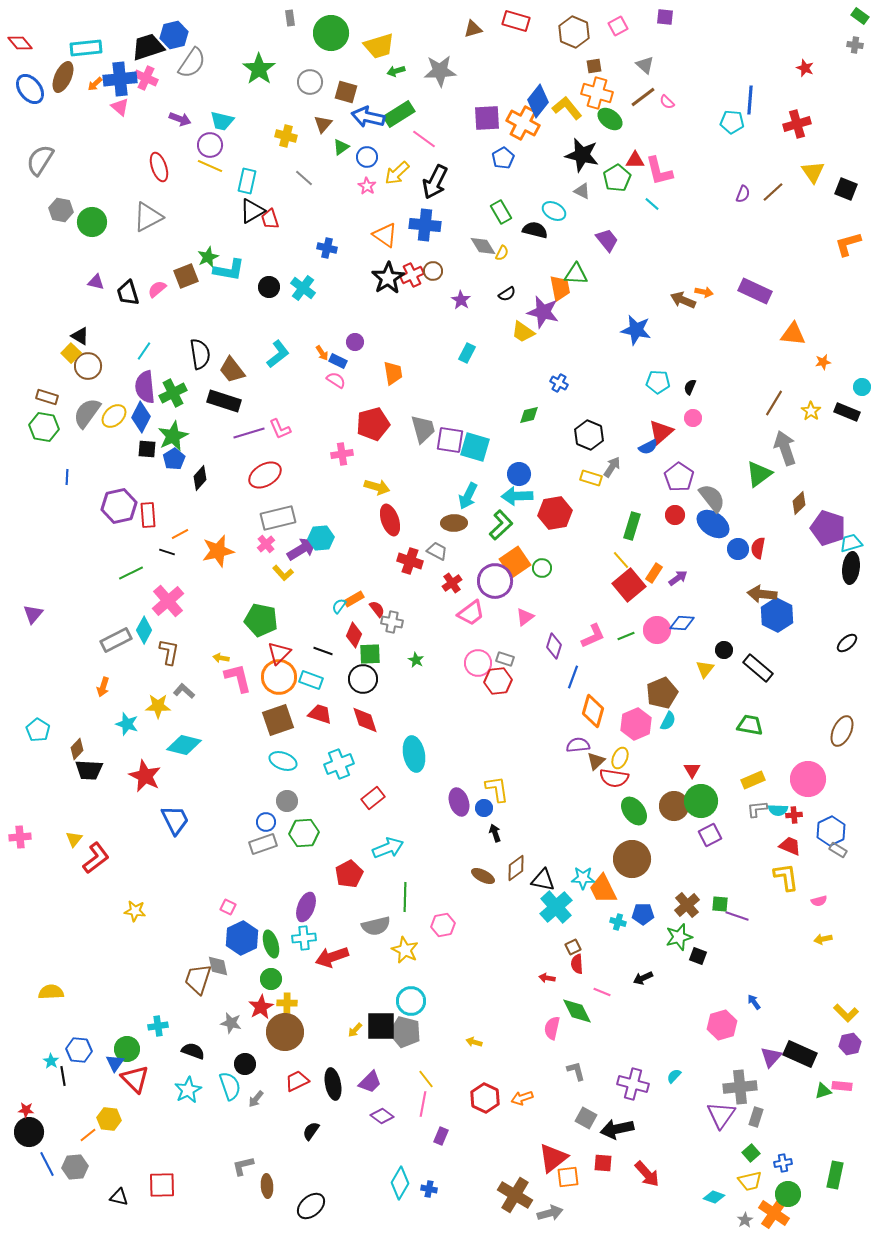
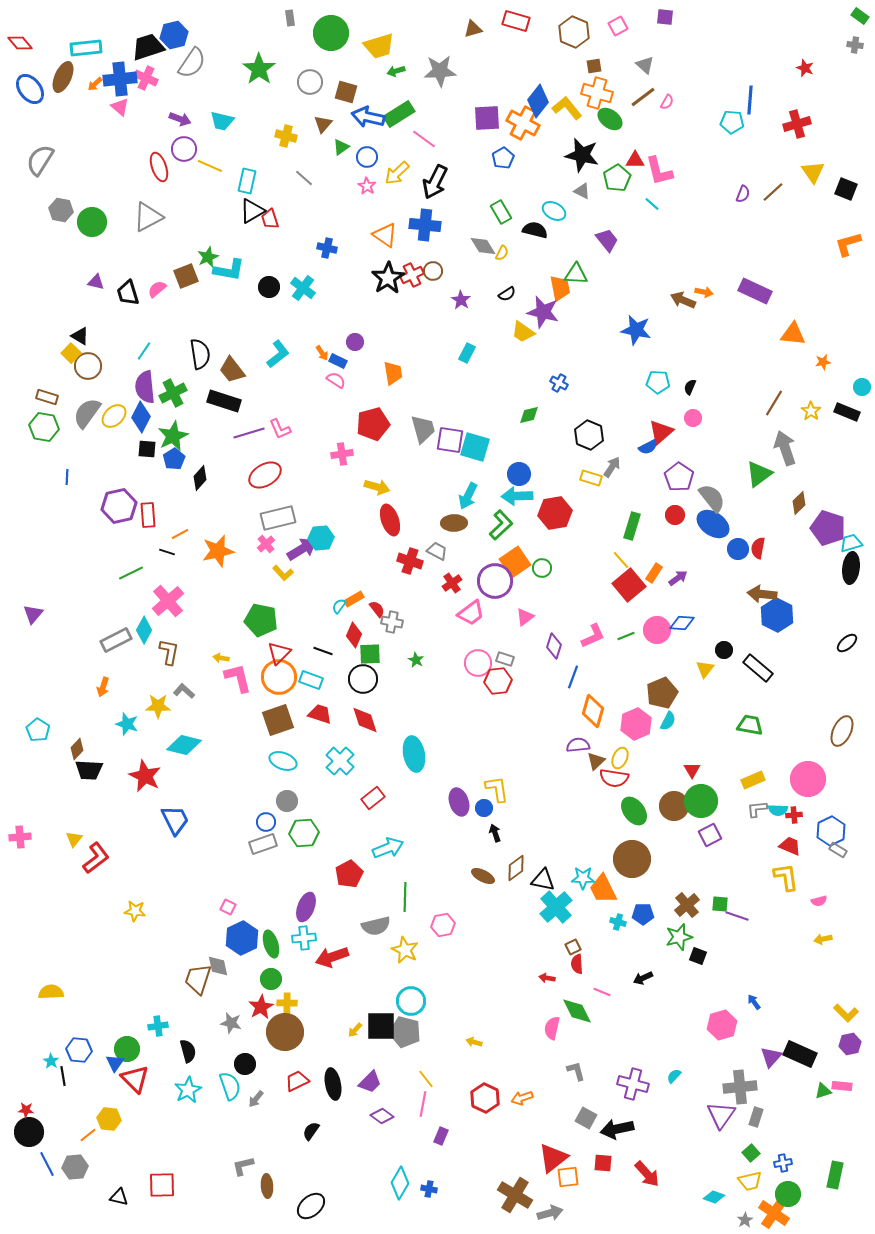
pink semicircle at (667, 102): rotated 105 degrees counterclockwise
purple circle at (210, 145): moved 26 px left, 4 px down
cyan cross at (339, 764): moved 1 px right, 3 px up; rotated 24 degrees counterclockwise
black semicircle at (193, 1051): moved 5 px left; rotated 55 degrees clockwise
